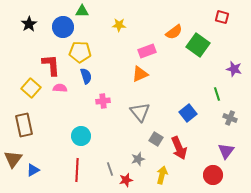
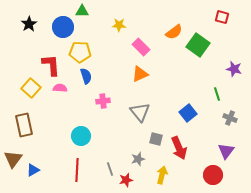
pink rectangle: moved 6 px left, 4 px up; rotated 66 degrees clockwise
gray square: rotated 16 degrees counterclockwise
